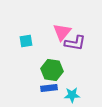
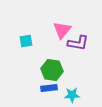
pink triangle: moved 2 px up
purple L-shape: moved 3 px right
